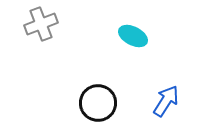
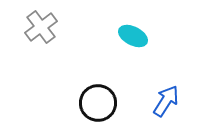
gray cross: moved 3 px down; rotated 16 degrees counterclockwise
